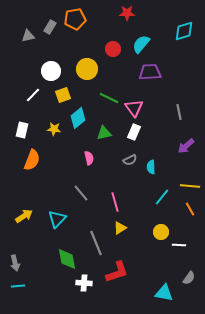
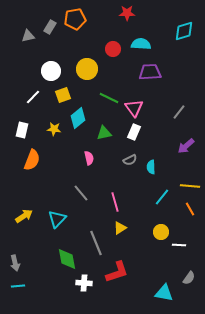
cyan semicircle at (141, 44): rotated 54 degrees clockwise
white line at (33, 95): moved 2 px down
gray line at (179, 112): rotated 49 degrees clockwise
